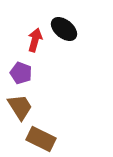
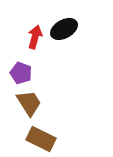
black ellipse: rotated 68 degrees counterclockwise
red arrow: moved 3 px up
brown trapezoid: moved 9 px right, 4 px up
